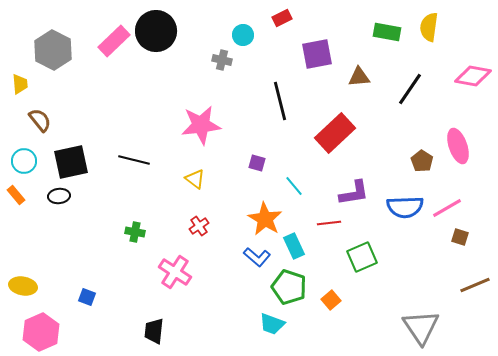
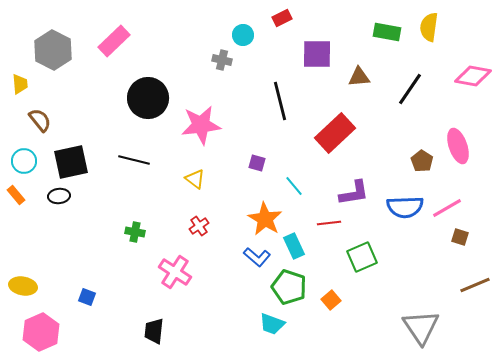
black circle at (156, 31): moved 8 px left, 67 px down
purple square at (317, 54): rotated 12 degrees clockwise
